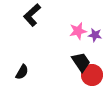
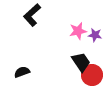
black semicircle: rotated 140 degrees counterclockwise
